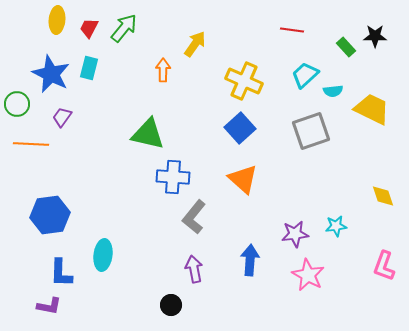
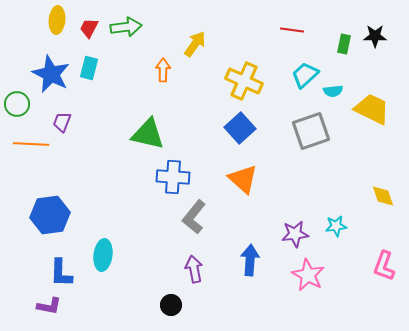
green arrow: moved 2 px right, 1 px up; rotated 44 degrees clockwise
green rectangle: moved 2 px left, 3 px up; rotated 54 degrees clockwise
purple trapezoid: moved 5 px down; rotated 15 degrees counterclockwise
